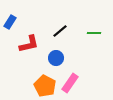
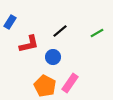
green line: moved 3 px right; rotated 32 degrees counterclockwise
blue circle: moved 3 px left, 1 px up
